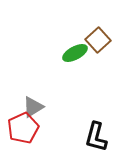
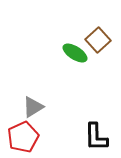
green ellipse: rotated 60 degrees clockwise
red pentagon: moved 9 px down
black L-shape: rotated 16 degrees counterclockwise
